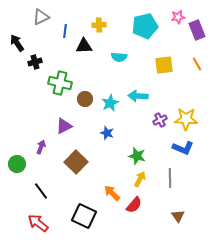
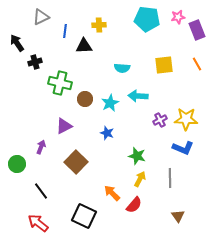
cyan pentagon: moved 2 px right, 7 px up; rotated 20 degrees clockwise
cyan semicircle: moved 3 px right, 11 px down
